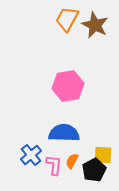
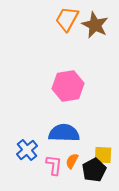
blue cross: moved 4 px left, 5 px up
